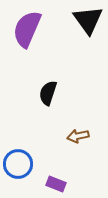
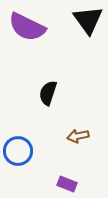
purple semicircle: moved 2 px up; rotated 87 degrees counterclockwise
blue circle: moved 13 px up
purple rectangle: moved 11 px right
